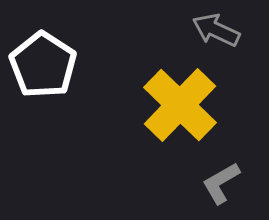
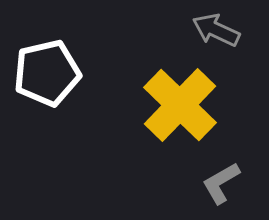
white pentagon: moved 4 px right, 8 px down; rotated 26 degrees clockwise
